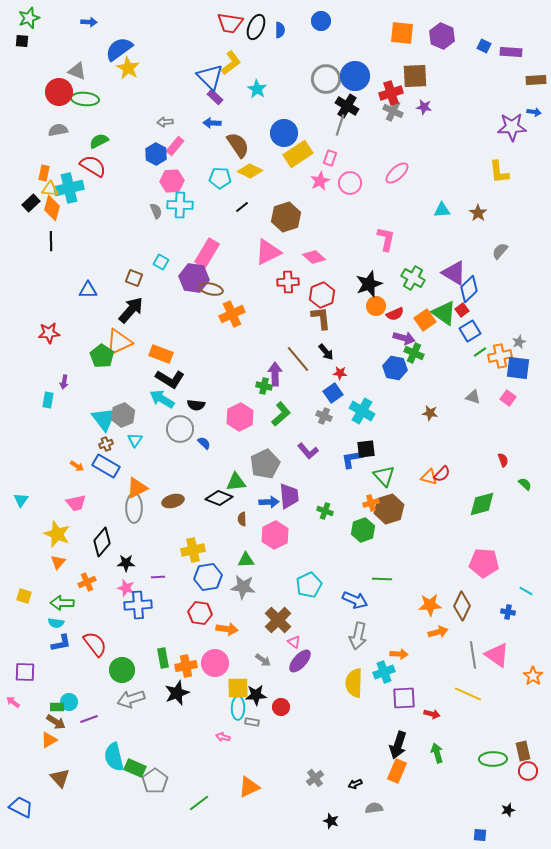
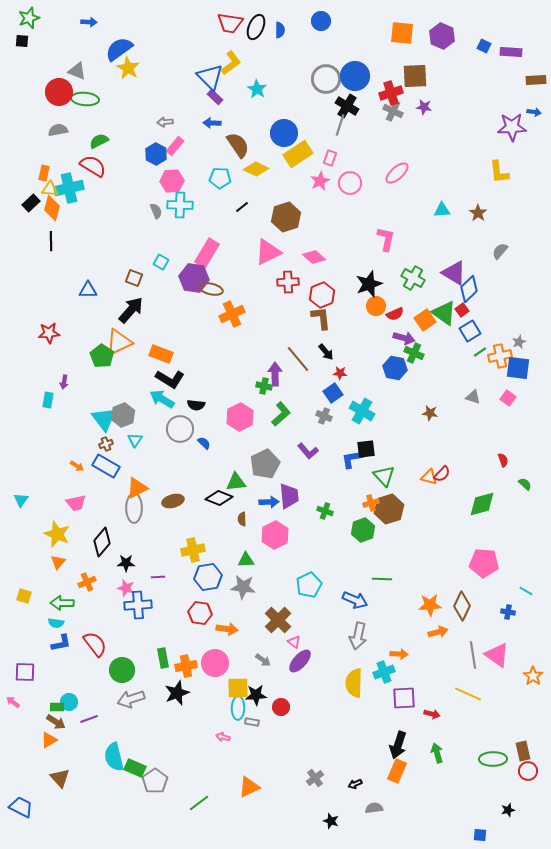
yellow diamond at (250, 171): moved 6 px right, 2 px up
